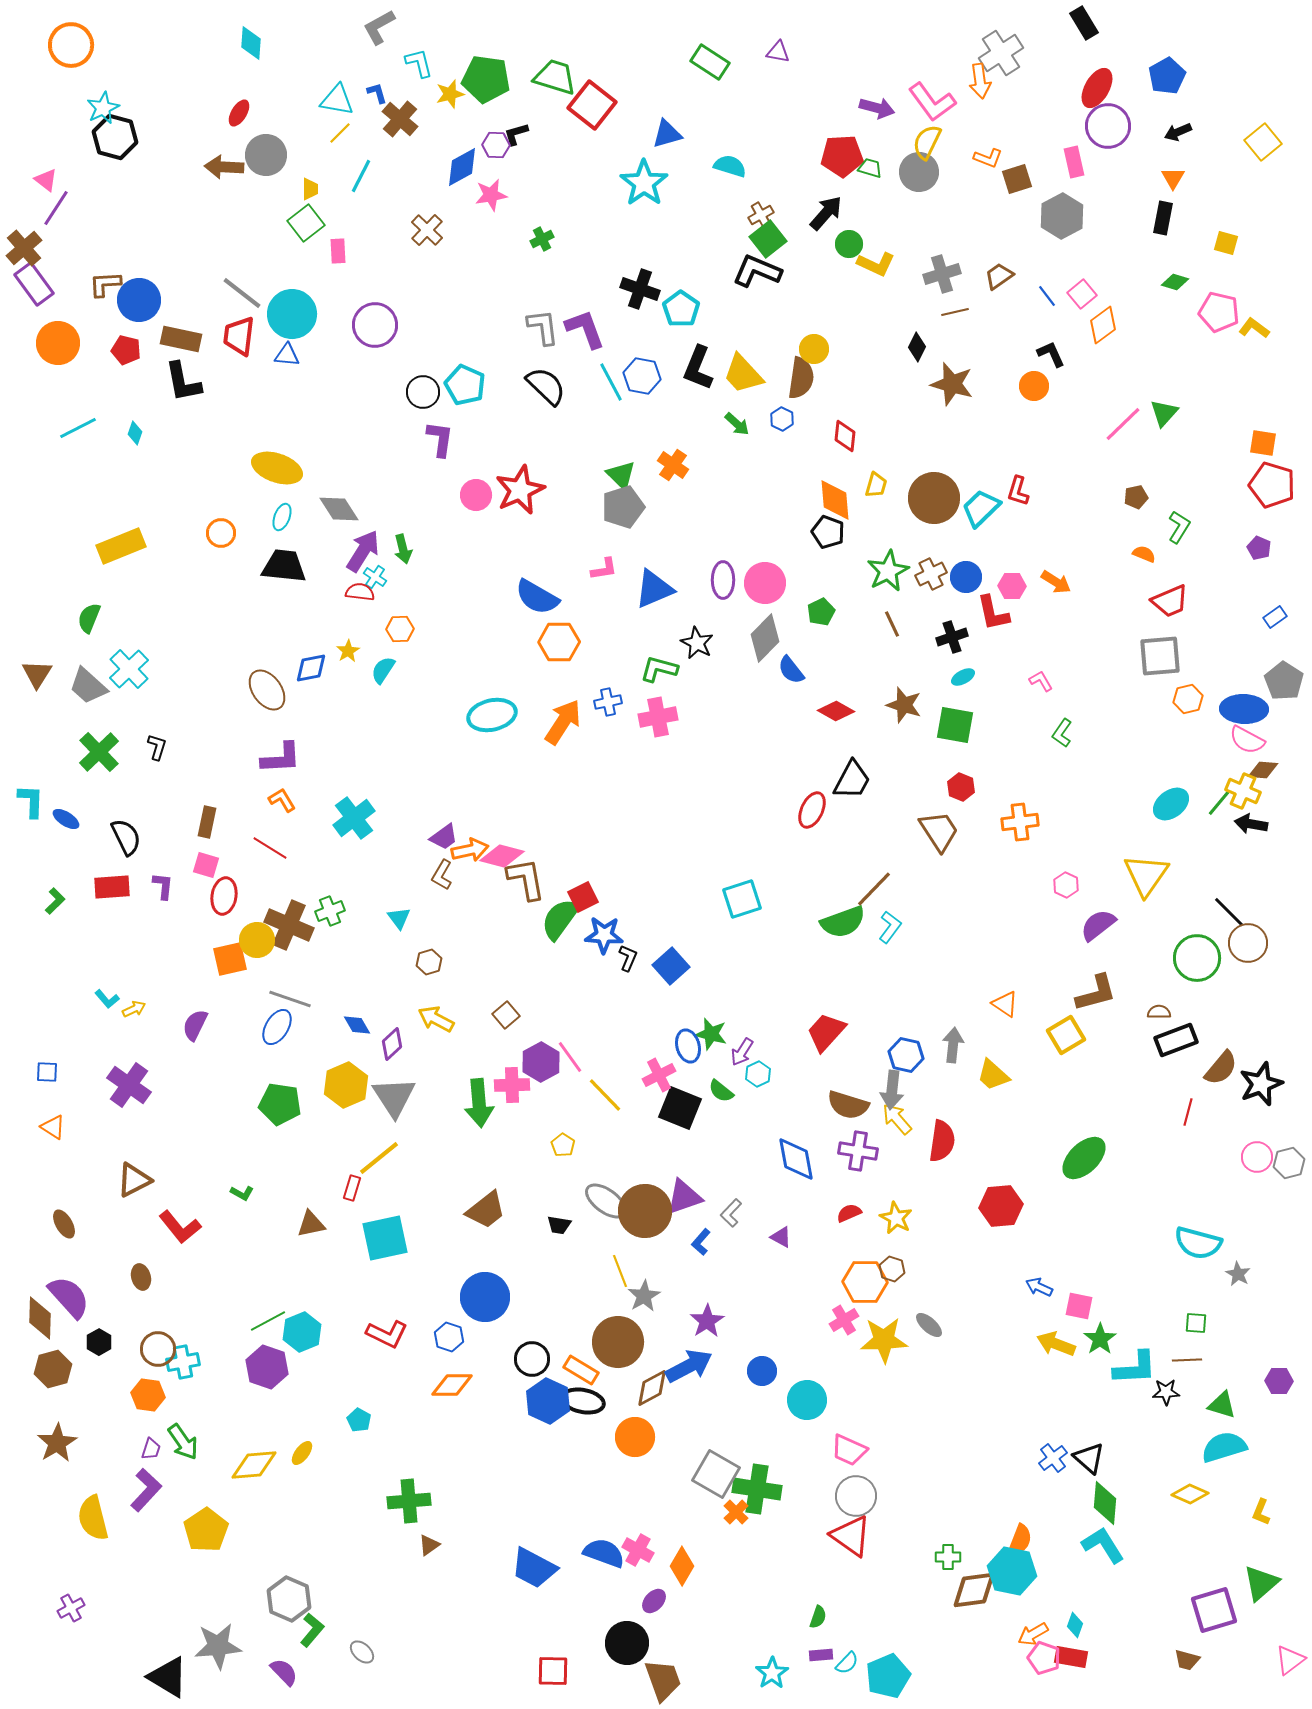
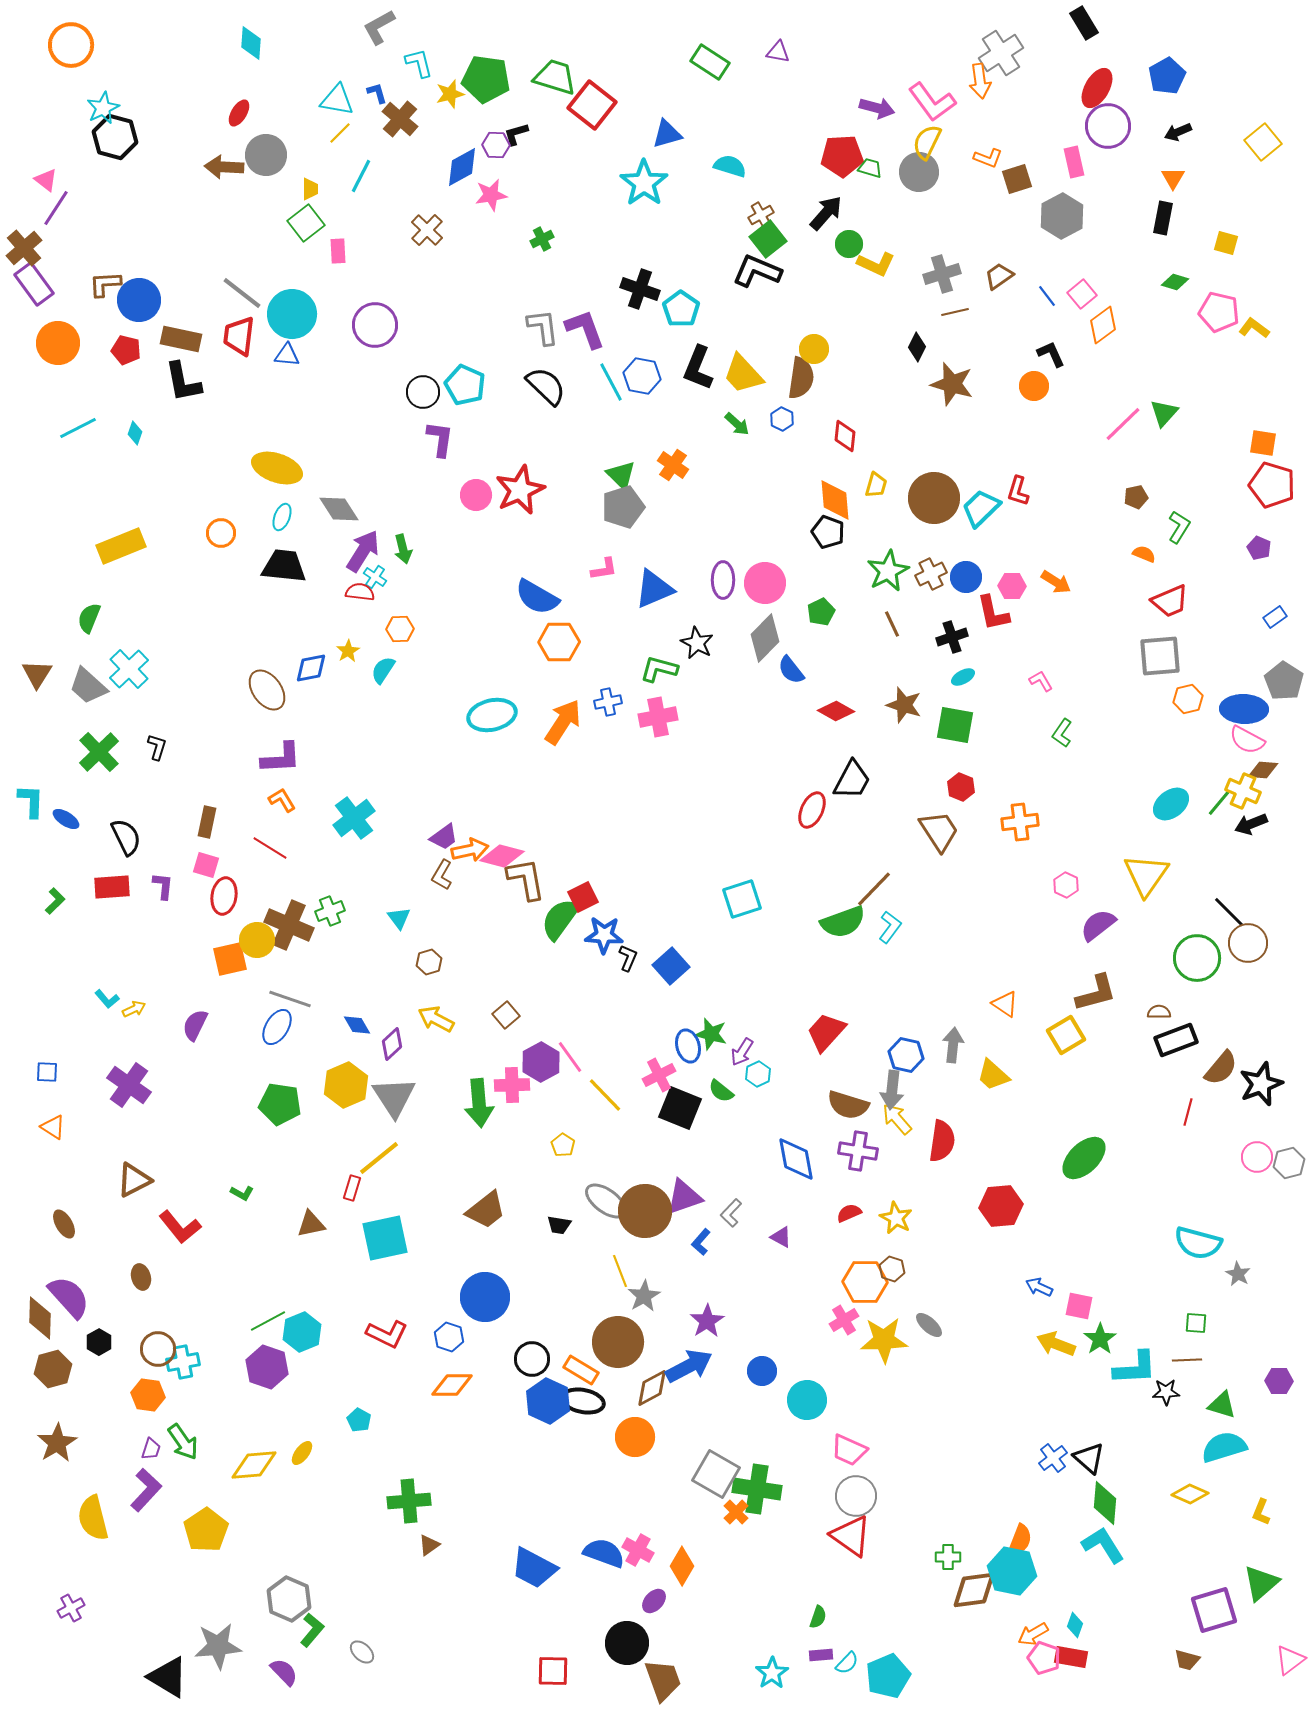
black arrow at (1251, 824): rotated 32 degrees counterclockwise
